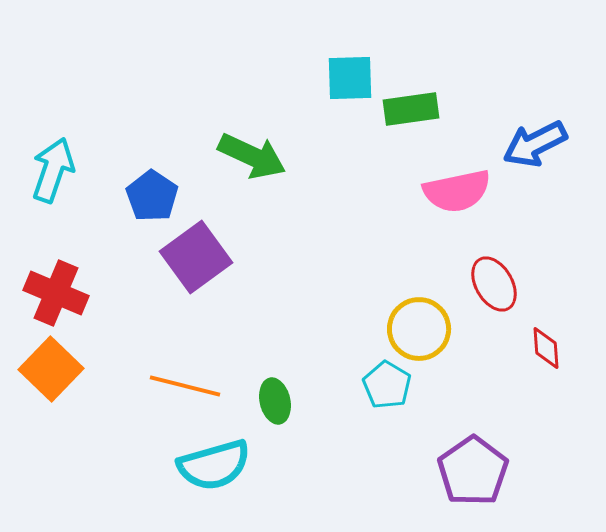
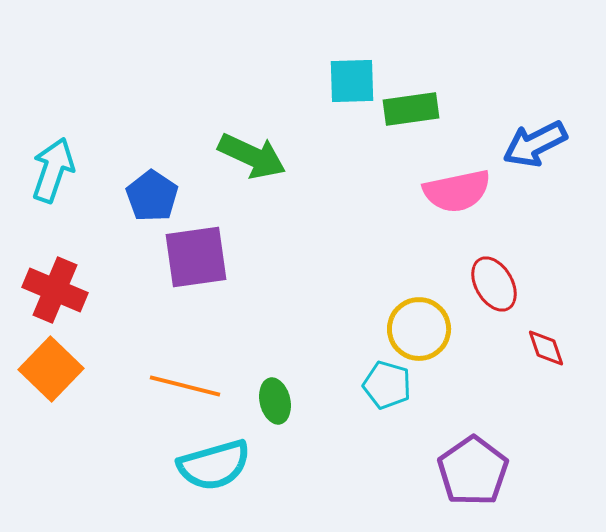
cyan square: moved 2 px right, 3 px down
purple square: rotated 28 degrees clockwise
red cross: moved 1 px left, 3 px up
red diamond: rotated 15 degrees counterclockwise
cyan pentagon: rotated 15 degrees counterclockwise
